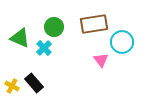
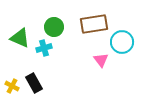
cyan cross: rotated 28 degrees clockwise
black rectangle: rotated 12 degrees clockwise
